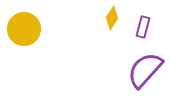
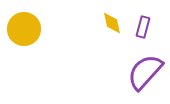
yellow diamond: moved 5 px down; rotated 45 degrees counterclockwise
purple semicircle: moved 2 px down
